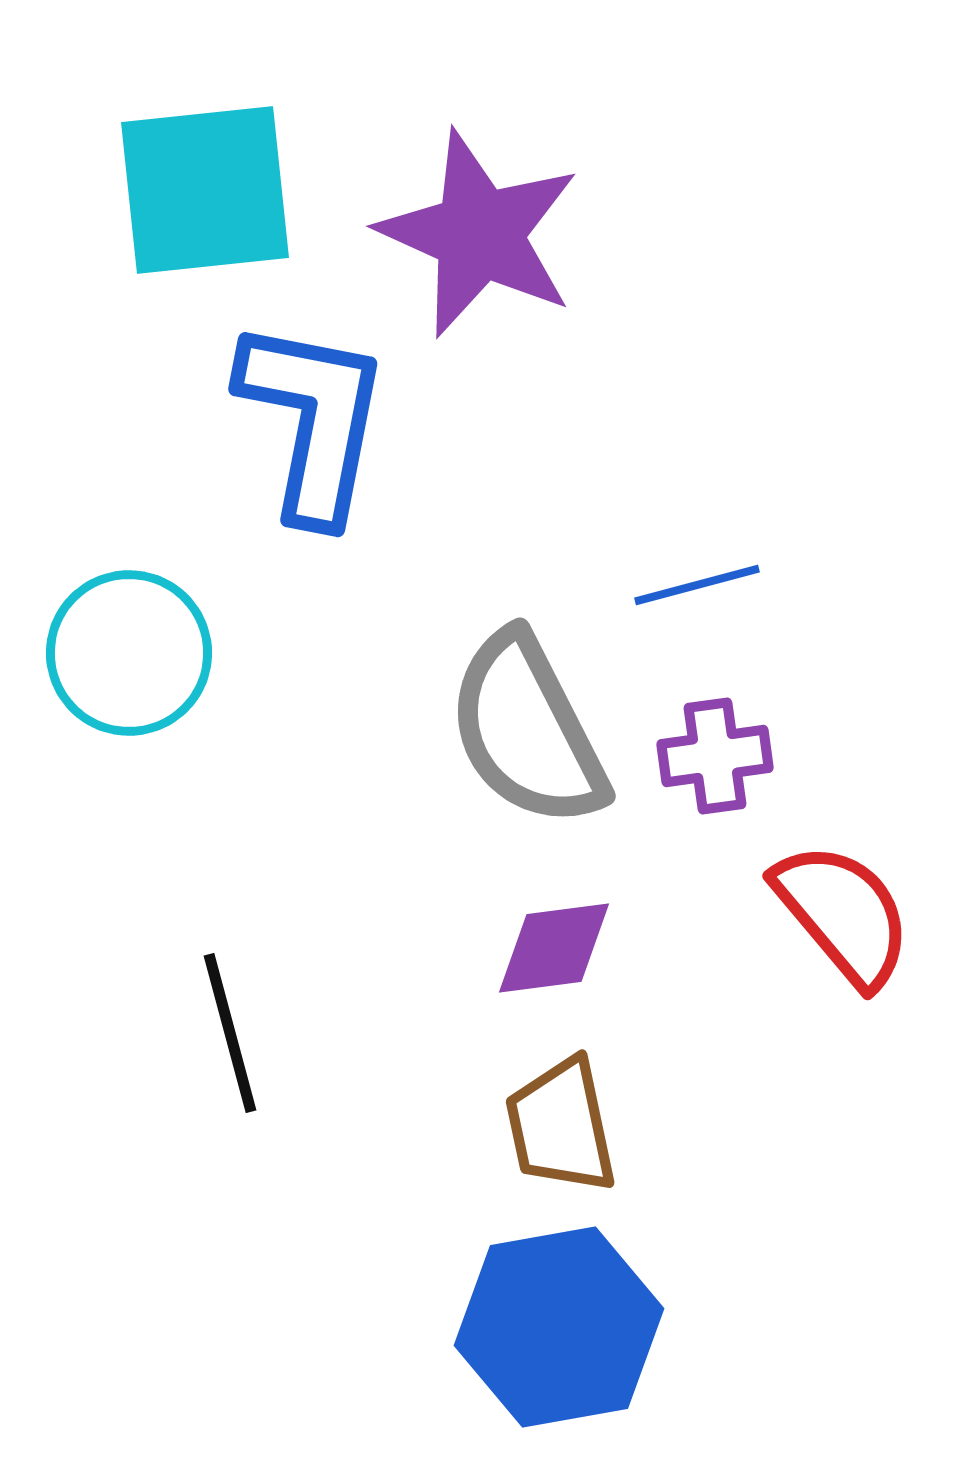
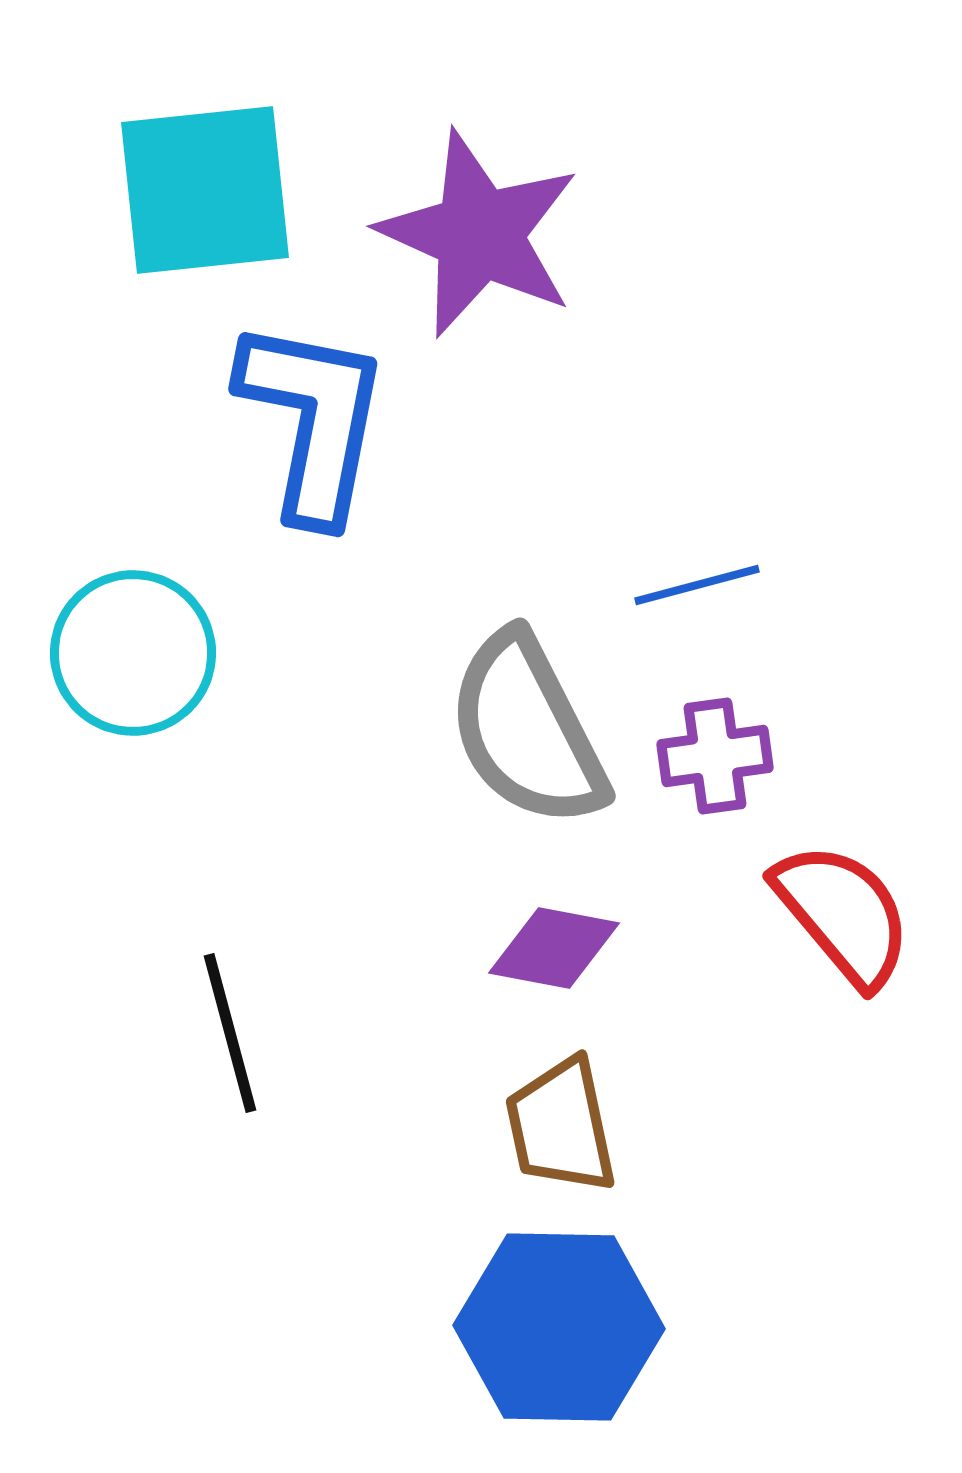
cyan circle: moved 4 px right
purple diamond: rotated 18 degrees clockwise
blue hexagon: rotated 11 degrees clockwise
